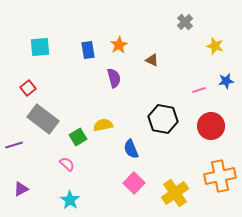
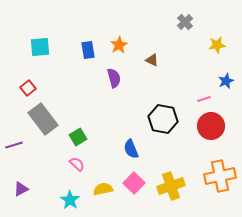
yellow star: moved 2 px right, 1 px up; rotated 24 degrees counterclockwise
blue star: rotated 14 degrees counterclockwise
pink line: moved 5 px right, 9 px down
gray rectangle: rotated 16 degrees clockwise
yellow semicircle: moved 64 px down
pink semicircle: moved 10 px right
yellow cross: moved 4 px left, 7 px up; rotated 16 degrees clockwise
